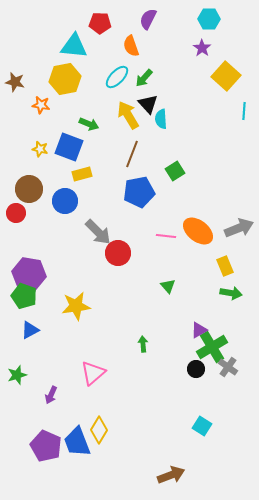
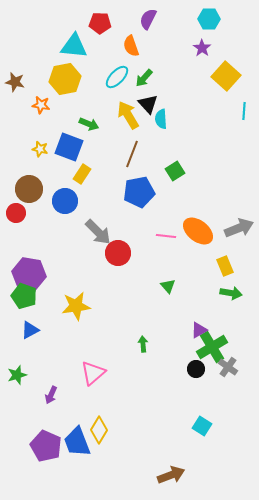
yellow rectangle at (82, 174): rotated 42 degrees counterclockwise
